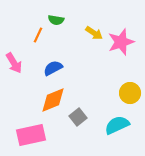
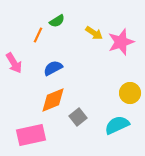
green semicircle: moved 1 px right, 1 px down; rotated 42 degrees counterclockwise
